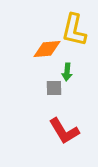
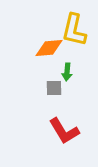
orange diamond: moved 2 px right, 1 px up
